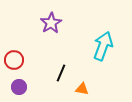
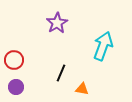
purple star: moved 6 px right
purple circle: moved 3 px left
